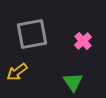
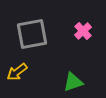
pink cross: moved 10 px up
green triangle: rotated 45 degrees clockwise
